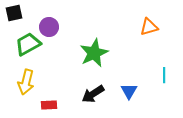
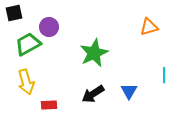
yellow arrow: rotated 30 degrees counterclockwise
